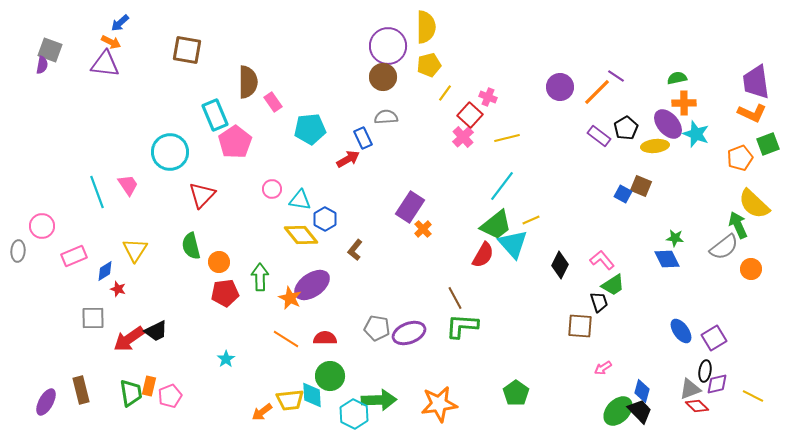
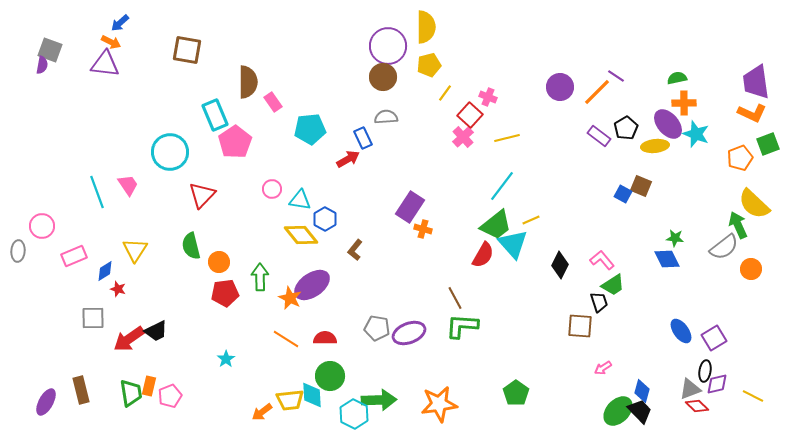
orange cross at (423, 229): rotated 30 degrees counterclockwise
